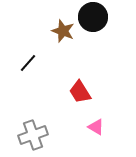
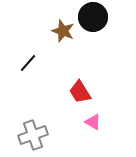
pink triangle: moved 3 px left, 5 px up
